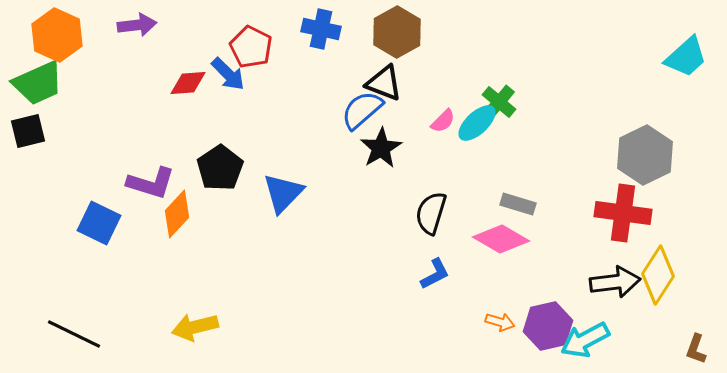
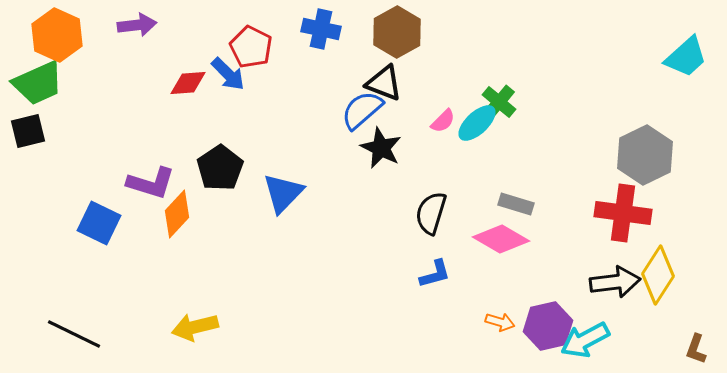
black star: rotated 15 degrees counterclockwise
gray rectangle: moved 2 px left
blue L-shape: rotated 12 degrees clockwise
